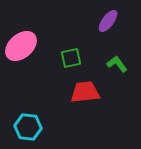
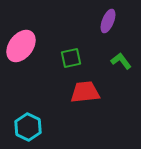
purple ellipse: rotated 15 degrees counterclockwise
pink ellipse: rotated 12 degrees counterclockwise
green L-shape: moved 4 px right, 3 px up
cyan hexagon: rotated 20 degrees clockwise
